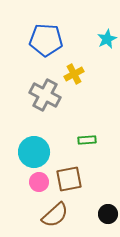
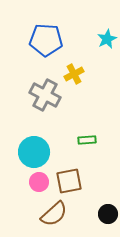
brown square: moved 2 px down
brown semicircle: moved 1 px left, 1 px up
